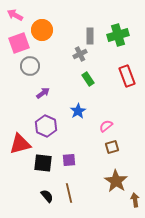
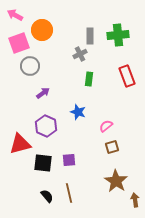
green cross: rotated 10 degrees clockwise
green rectangle: moved 1 px right; rotated 40 degrees clockwise
blue star: moved 1 px down; rotated 21 degrees counterclockwise
